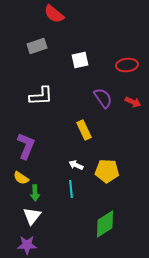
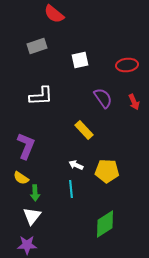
red arrow: moved 1 px right; rotated 42 degrees clockwise
yellow rectangle: rotated 18 degrees counterclockwise
